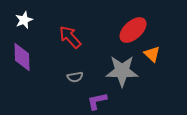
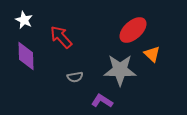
white star: rotated 24 degrees counterclockwise
red arrow: moved 9 px left
purple diamond: moved 4 px right, 1 px up
gray star: moved 2 px left, 1 px up
purple L-shape: moved 5 px right; rotated 45 degrees clockwise
